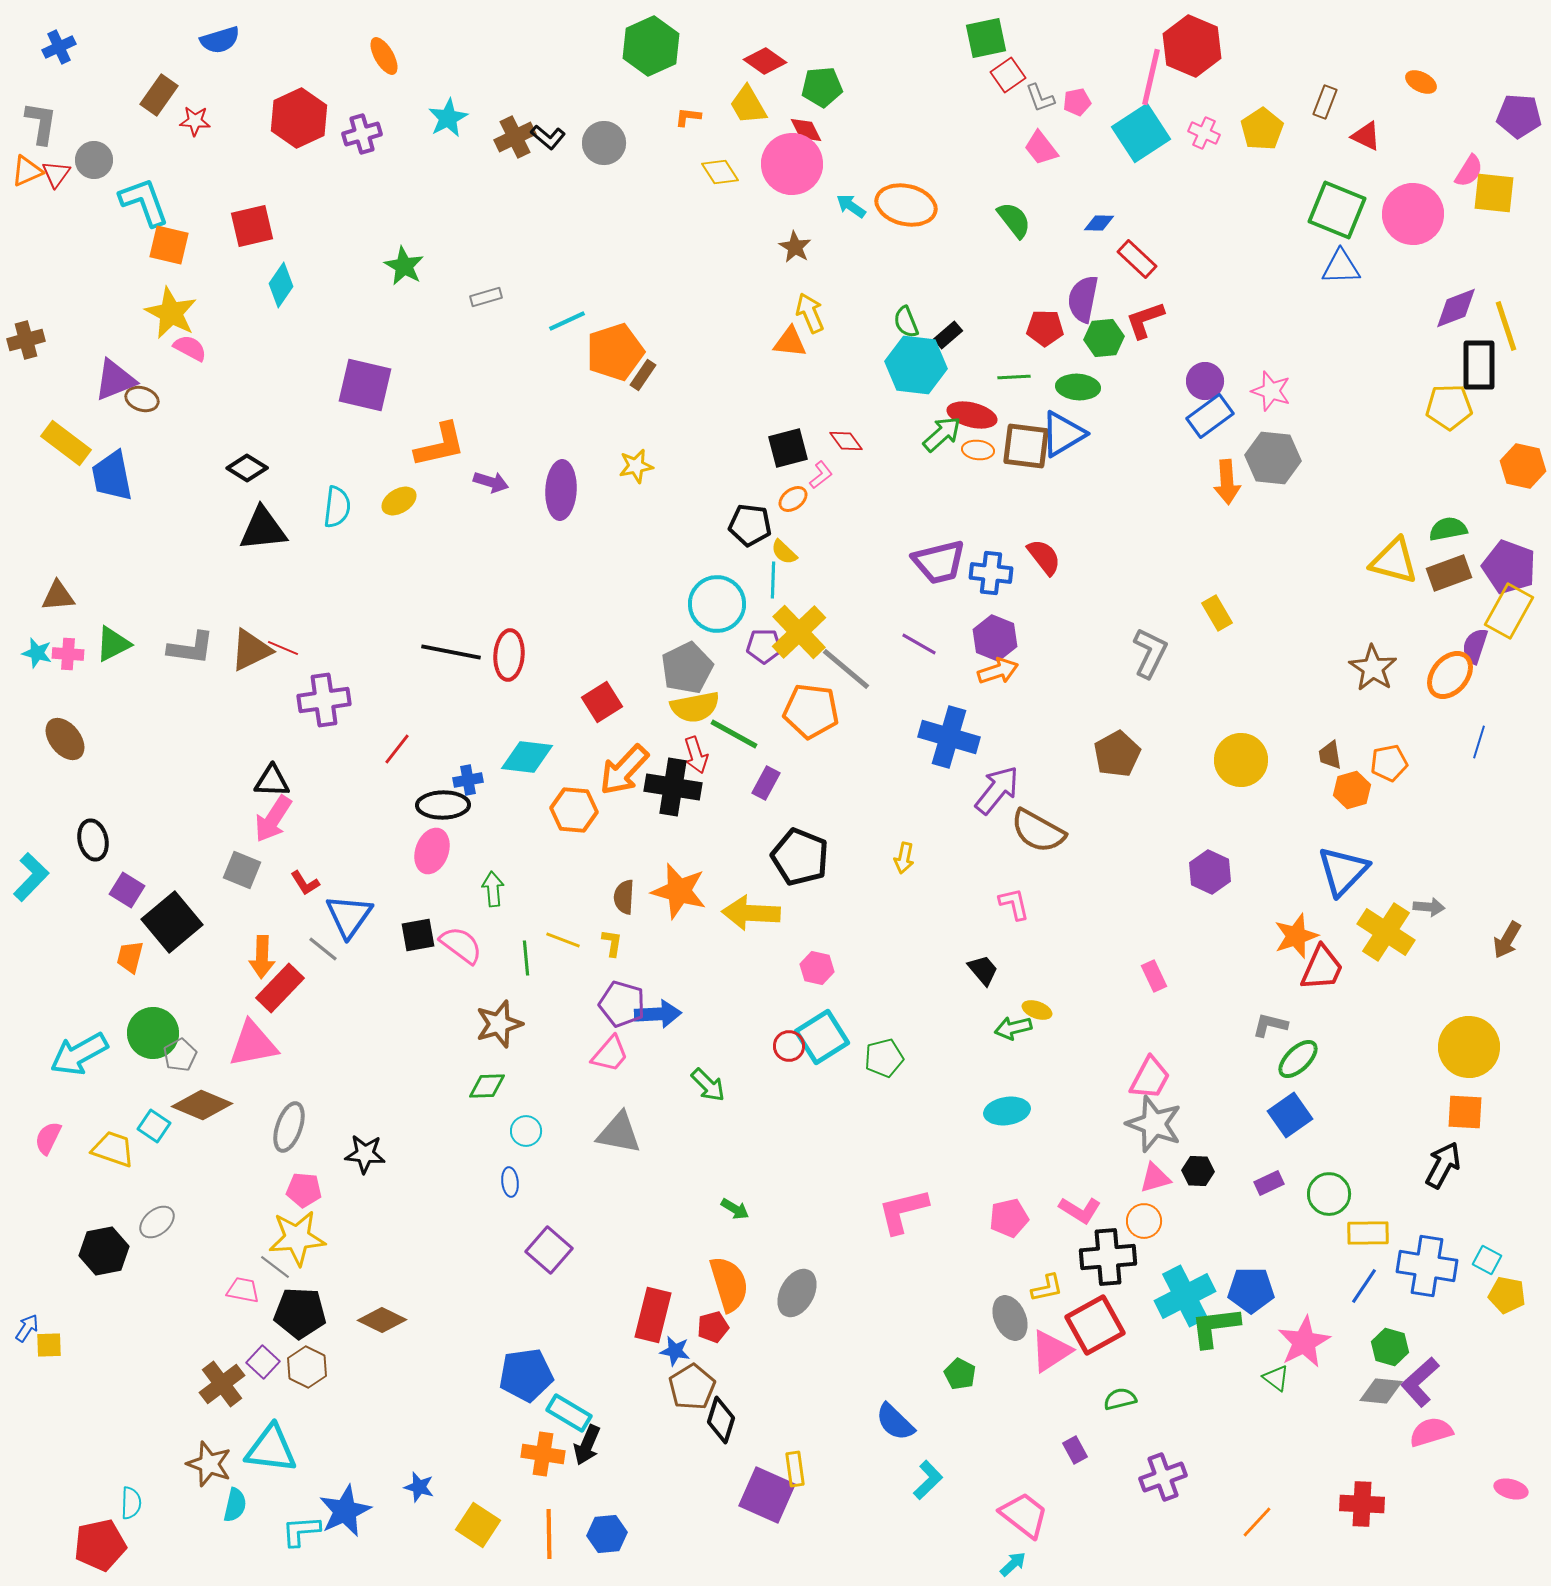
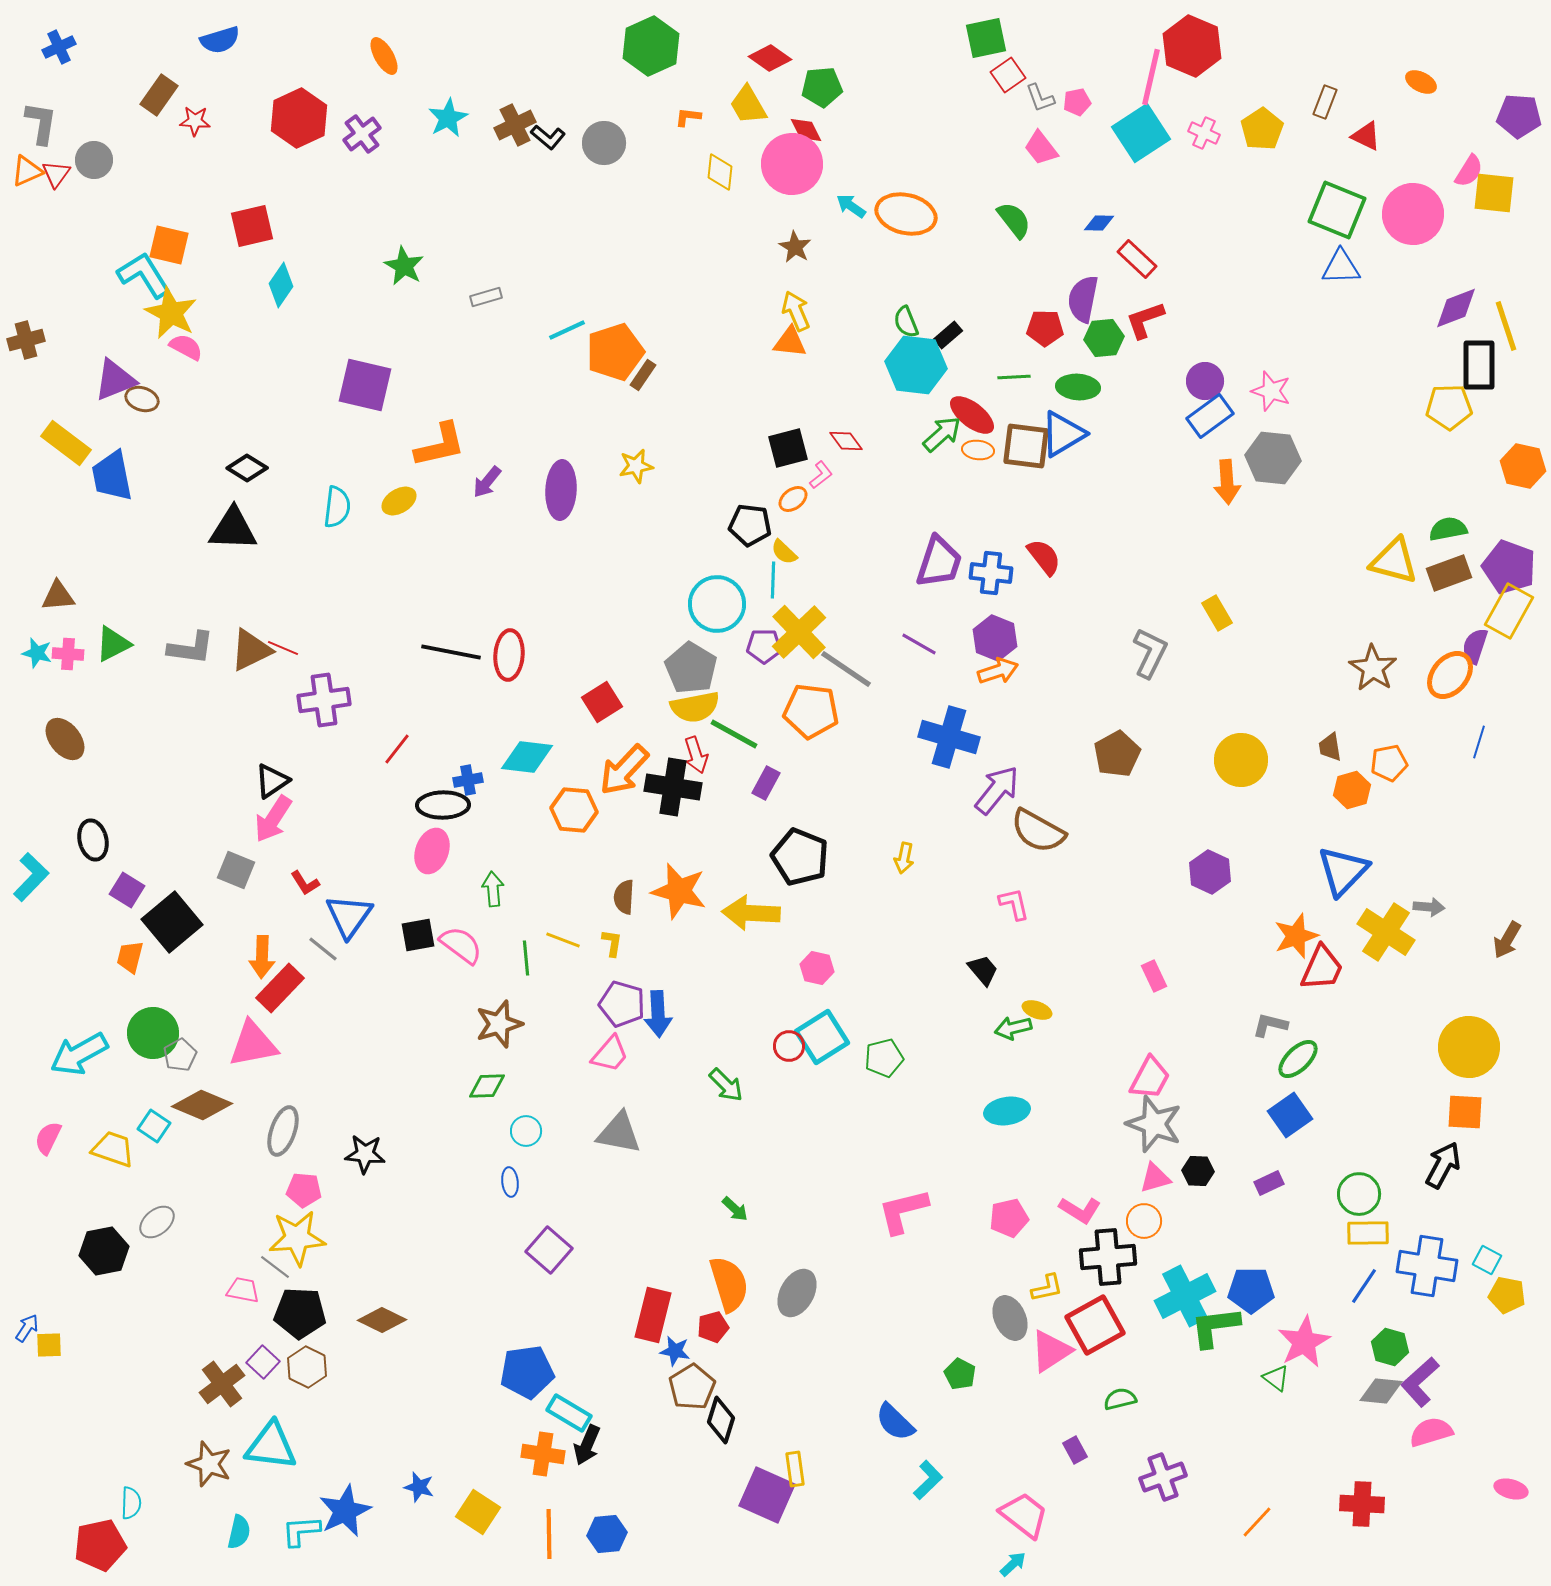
red diamond at (765, 61): moved 5 px right, 3 px up
purple cross at (362, 134): rotated 21 degrees counterclockwise
brown cross at (515, 137): moved 12 px up
yellow diamond at (720, 172): rotated 39 degrees clockwise
cyan L-shape at (144, 202): moved 73 px down; rotated 12 degrees counterclockwise
orange ellipse at (906, 205): moved 9 px down
yellow arrow at (810, 313): moved 14 px left, 2 px up
cyan line at (567, 321): moved 9 px down
pink semicircle at (190, 348): moved 4 px left, 1 px up
red ellipse at (972, 415): rotated 24 degrees clockwise
purple arrow at (491, 482): moved 4 px left; rotated 112 degrees clockwise
black triangle at (263, 529): moved 30 px left; rotated 8 degrees clockwise
purple trapezoid at (939, 562): rotated 58 degrees counterclockwise
gray pentagon at (687, 668): moved 4 px right; rotated 15 degrees counterclockwise
gray line at (846, 669): rotated 6 degrees counterclockwise
brown trapezoid at (1330, 755): moved 8 px up
black triangle at (272, 781): rotated 36 degrees counterclockwise
gray square at (242, 870): moved 6 px left
blue arrow at (658, 1014): rotated 90 degrees clockwise
green arrow at (708, 1085): moved 18 px right
gray ellipse at (289, 1127): moved 6 px left, 4 px down
green circle at (1329, 1194): moved 30 px right
green arrow at (735, 1209): rotated 12 degrees clockwise
blue pentagon at (526, 1375): moved 1 px right, 3 px up
cyan triangle at (271, 1449): moved 3 px up
cyan semicircle at (235, 1505): moved 4 px right, 27 px down
yellow square at (478, 1525): moved 13 px up
